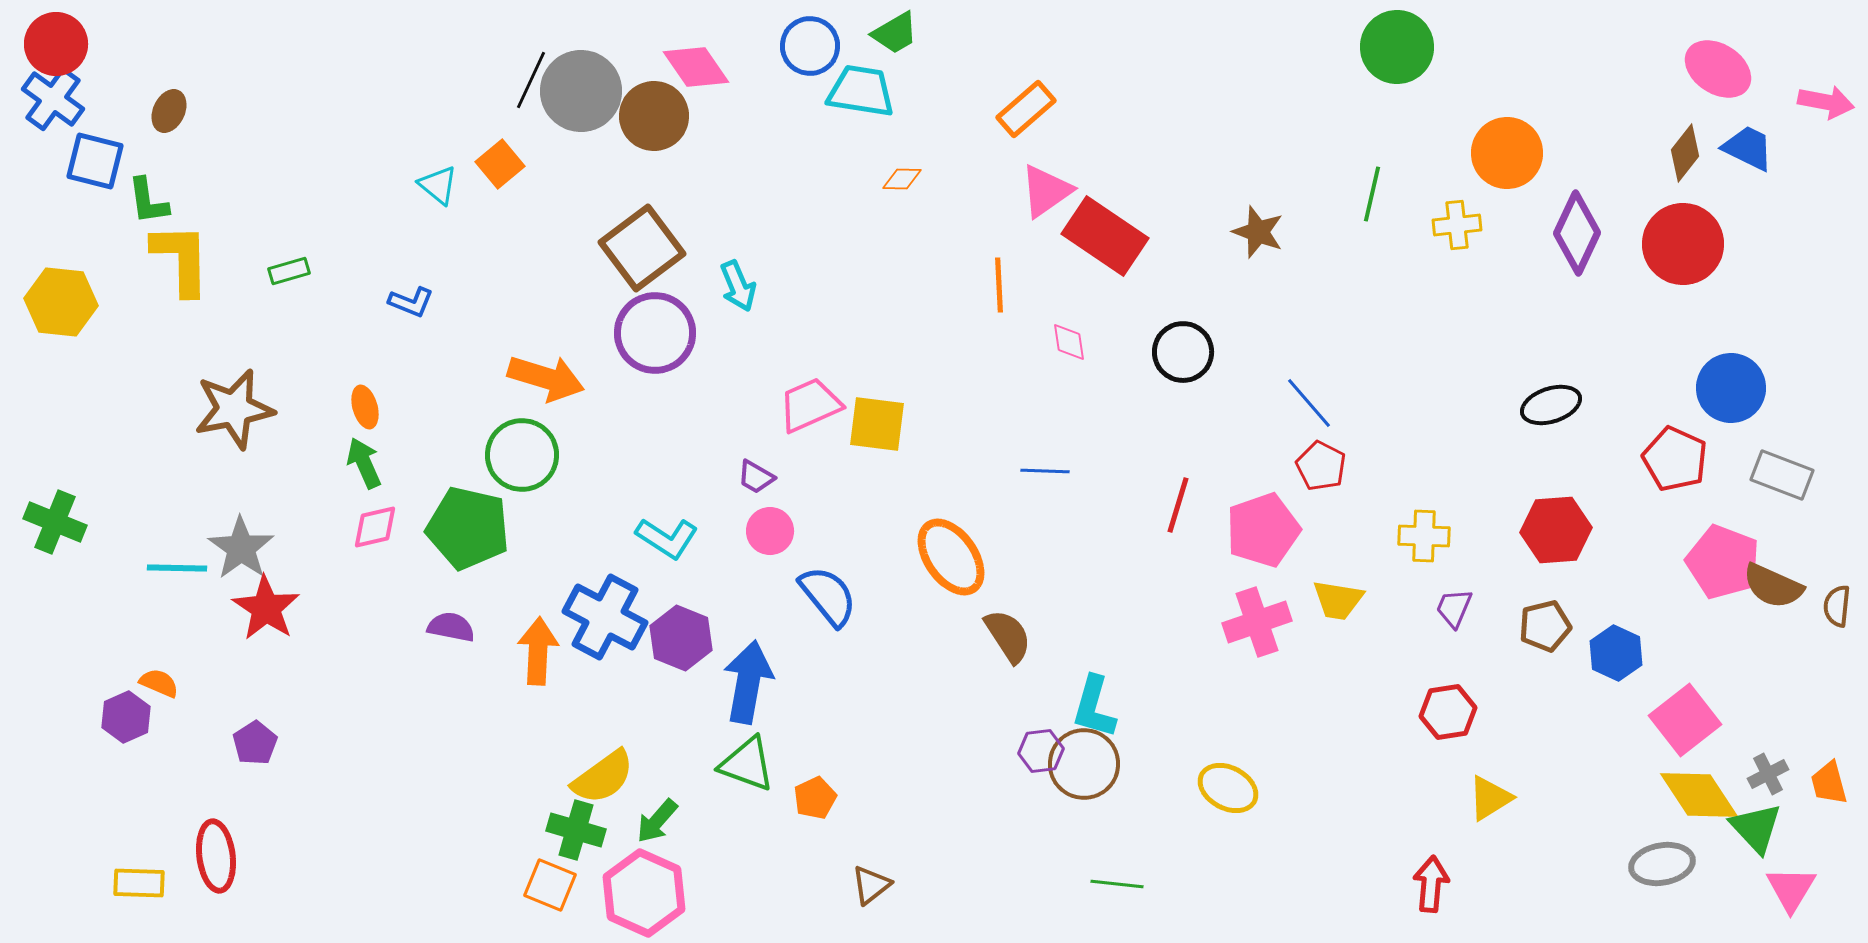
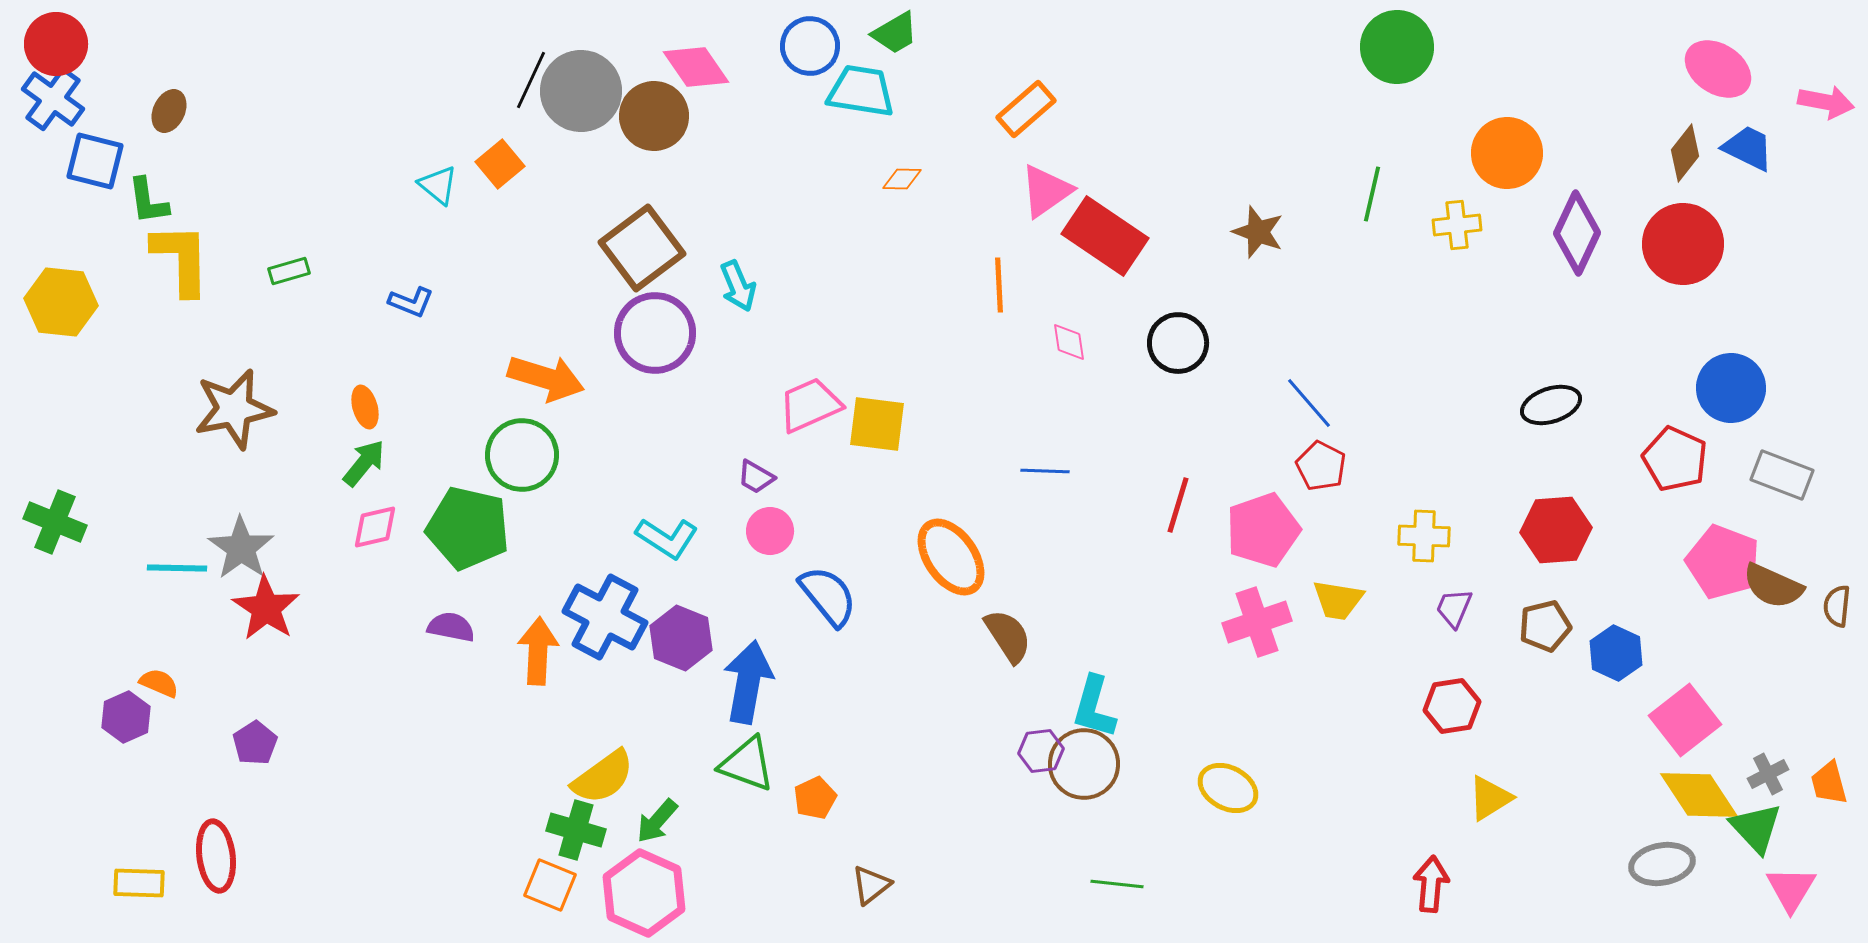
black circle at (1183, 352): moved 5 px left, 9 px up
green arrow at (364, 463): rotated 63 degrees clockwise
red hexagon at (1448, 712): moved 4 px right, 6 px up
